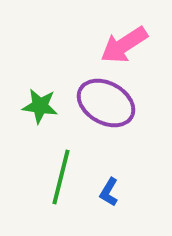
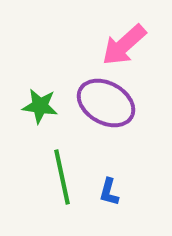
pink arrow: rotated 9 degrees counterclockwise
green line: moved 1 px right; rotated 26 degrees counterclockwise
blue L-shape: rotated 16 degrees counterclockwise
